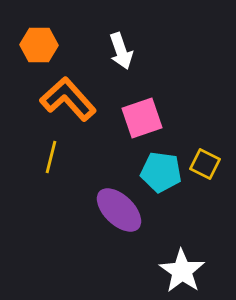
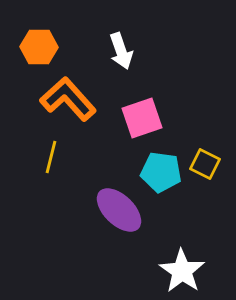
orange hexagon: moved 2 px down
